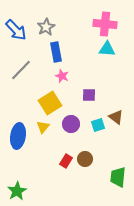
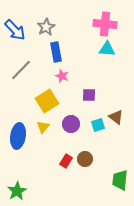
blue arrow: moved 1 px left
yellow square: moved 3 px left, 2 px up
green trapezoid: moved 2 px right, 3 px down
